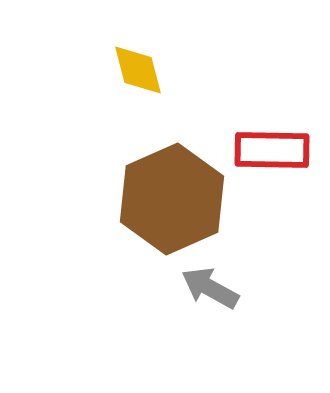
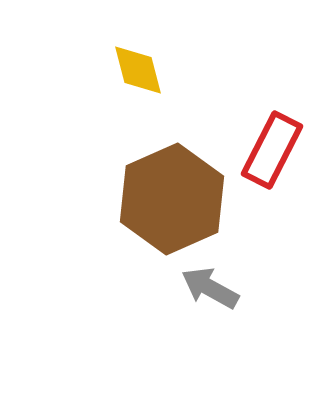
red rectangle: rotated 64 degrees counterclockwise
